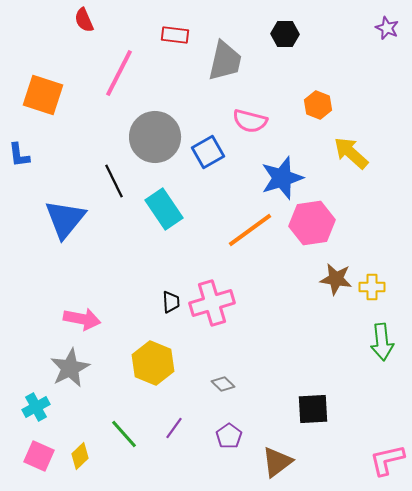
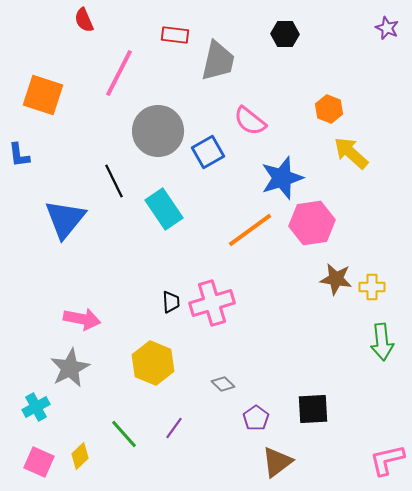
gray trapezoid: moved 7 px left
orange hexagon: moved 11 px right, 4 px down
pink semicircle: rotated 24 degrees clockwise
gray circle: moved 3 px right, 6 px up
purple pentagon: moved 27 px right, 18 px up
pink square: moved 6 px down
